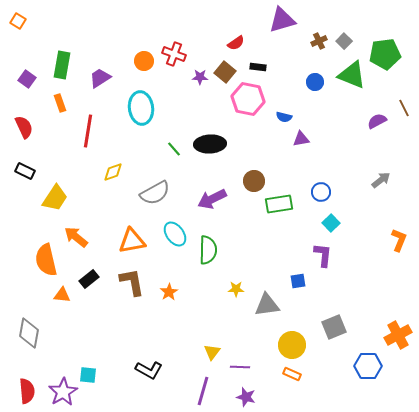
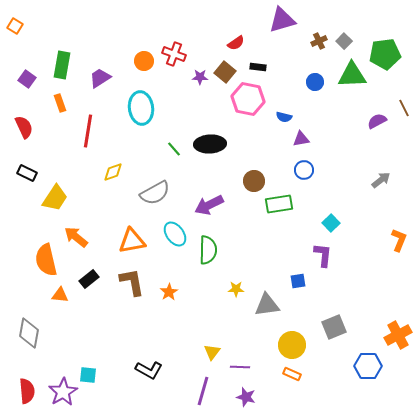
orange square at (18, 21): moved 3 px left, 5 px down
green triangle at (352, 75): rotated 24 degrees counterclockwise
black rectangle at (25, 171): moved 2 px right, 2 px down
blue circle at (321, 192): moved 17 px left, 22 px up
purple arrow at (212, 199): moved 3 px left, 6 px down
orange triangle at (62, 295): moved 2 px left
